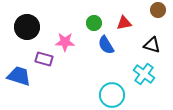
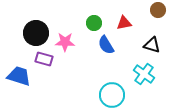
black circle: moved 9 px right, 6 px down
